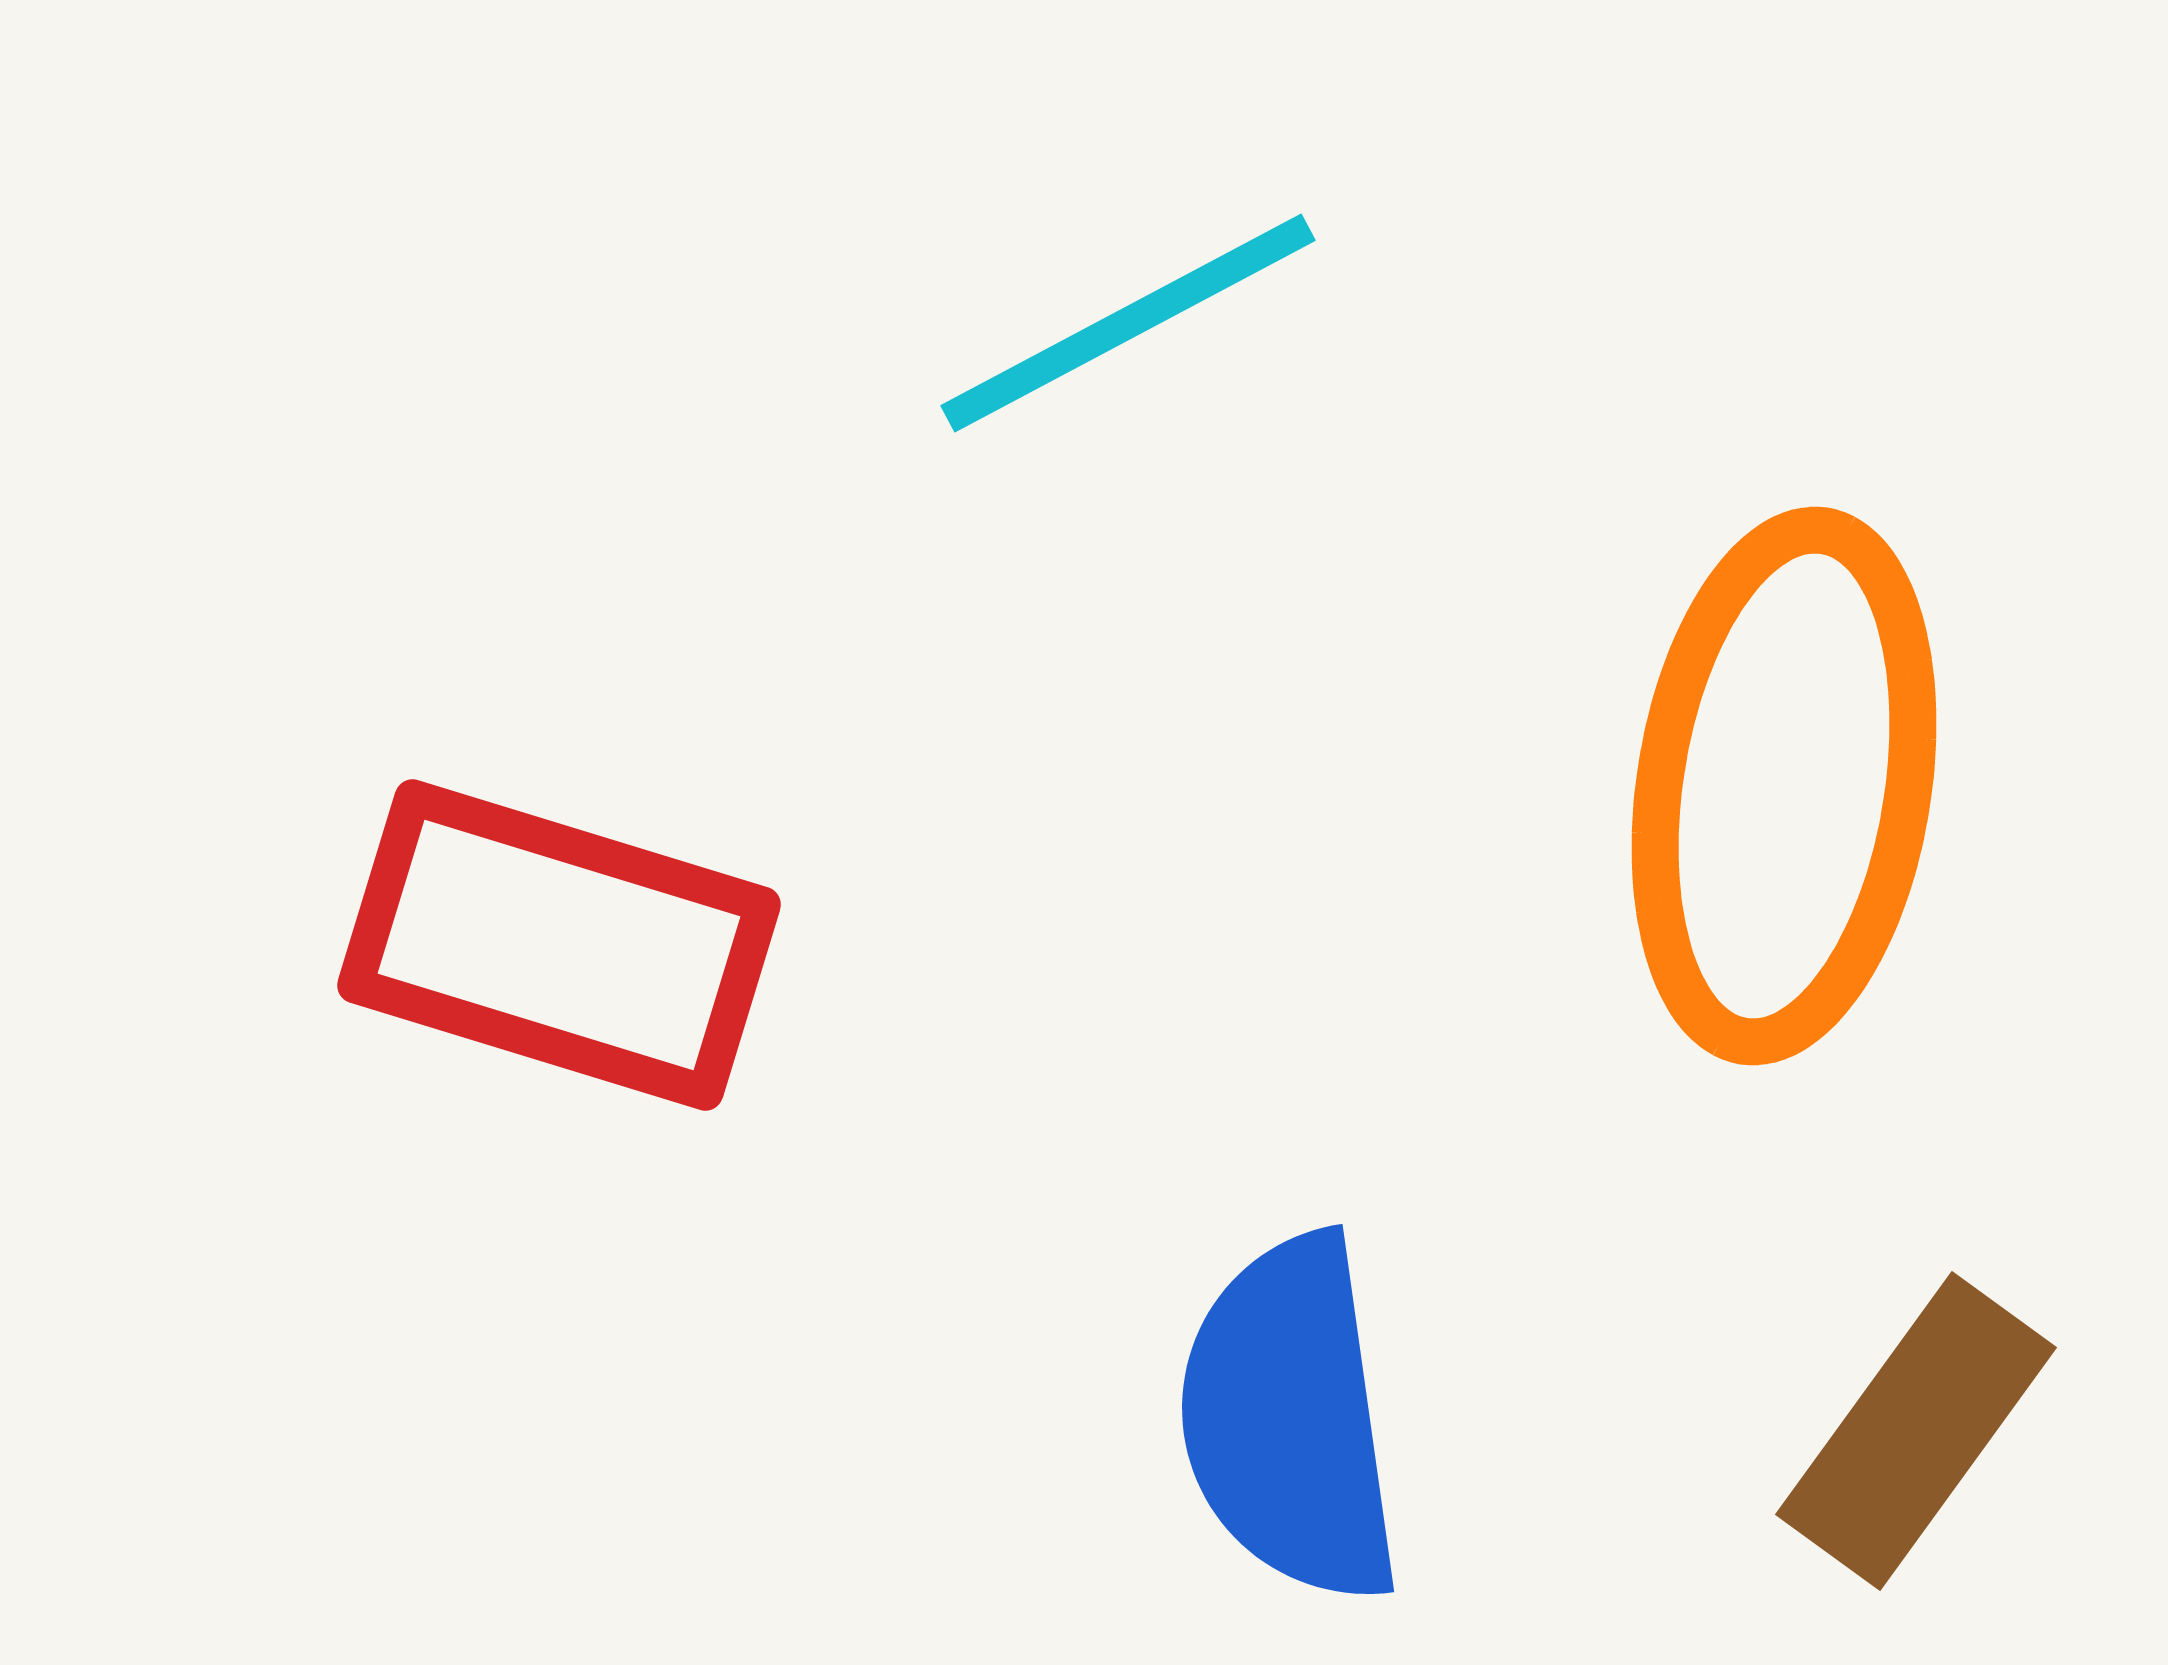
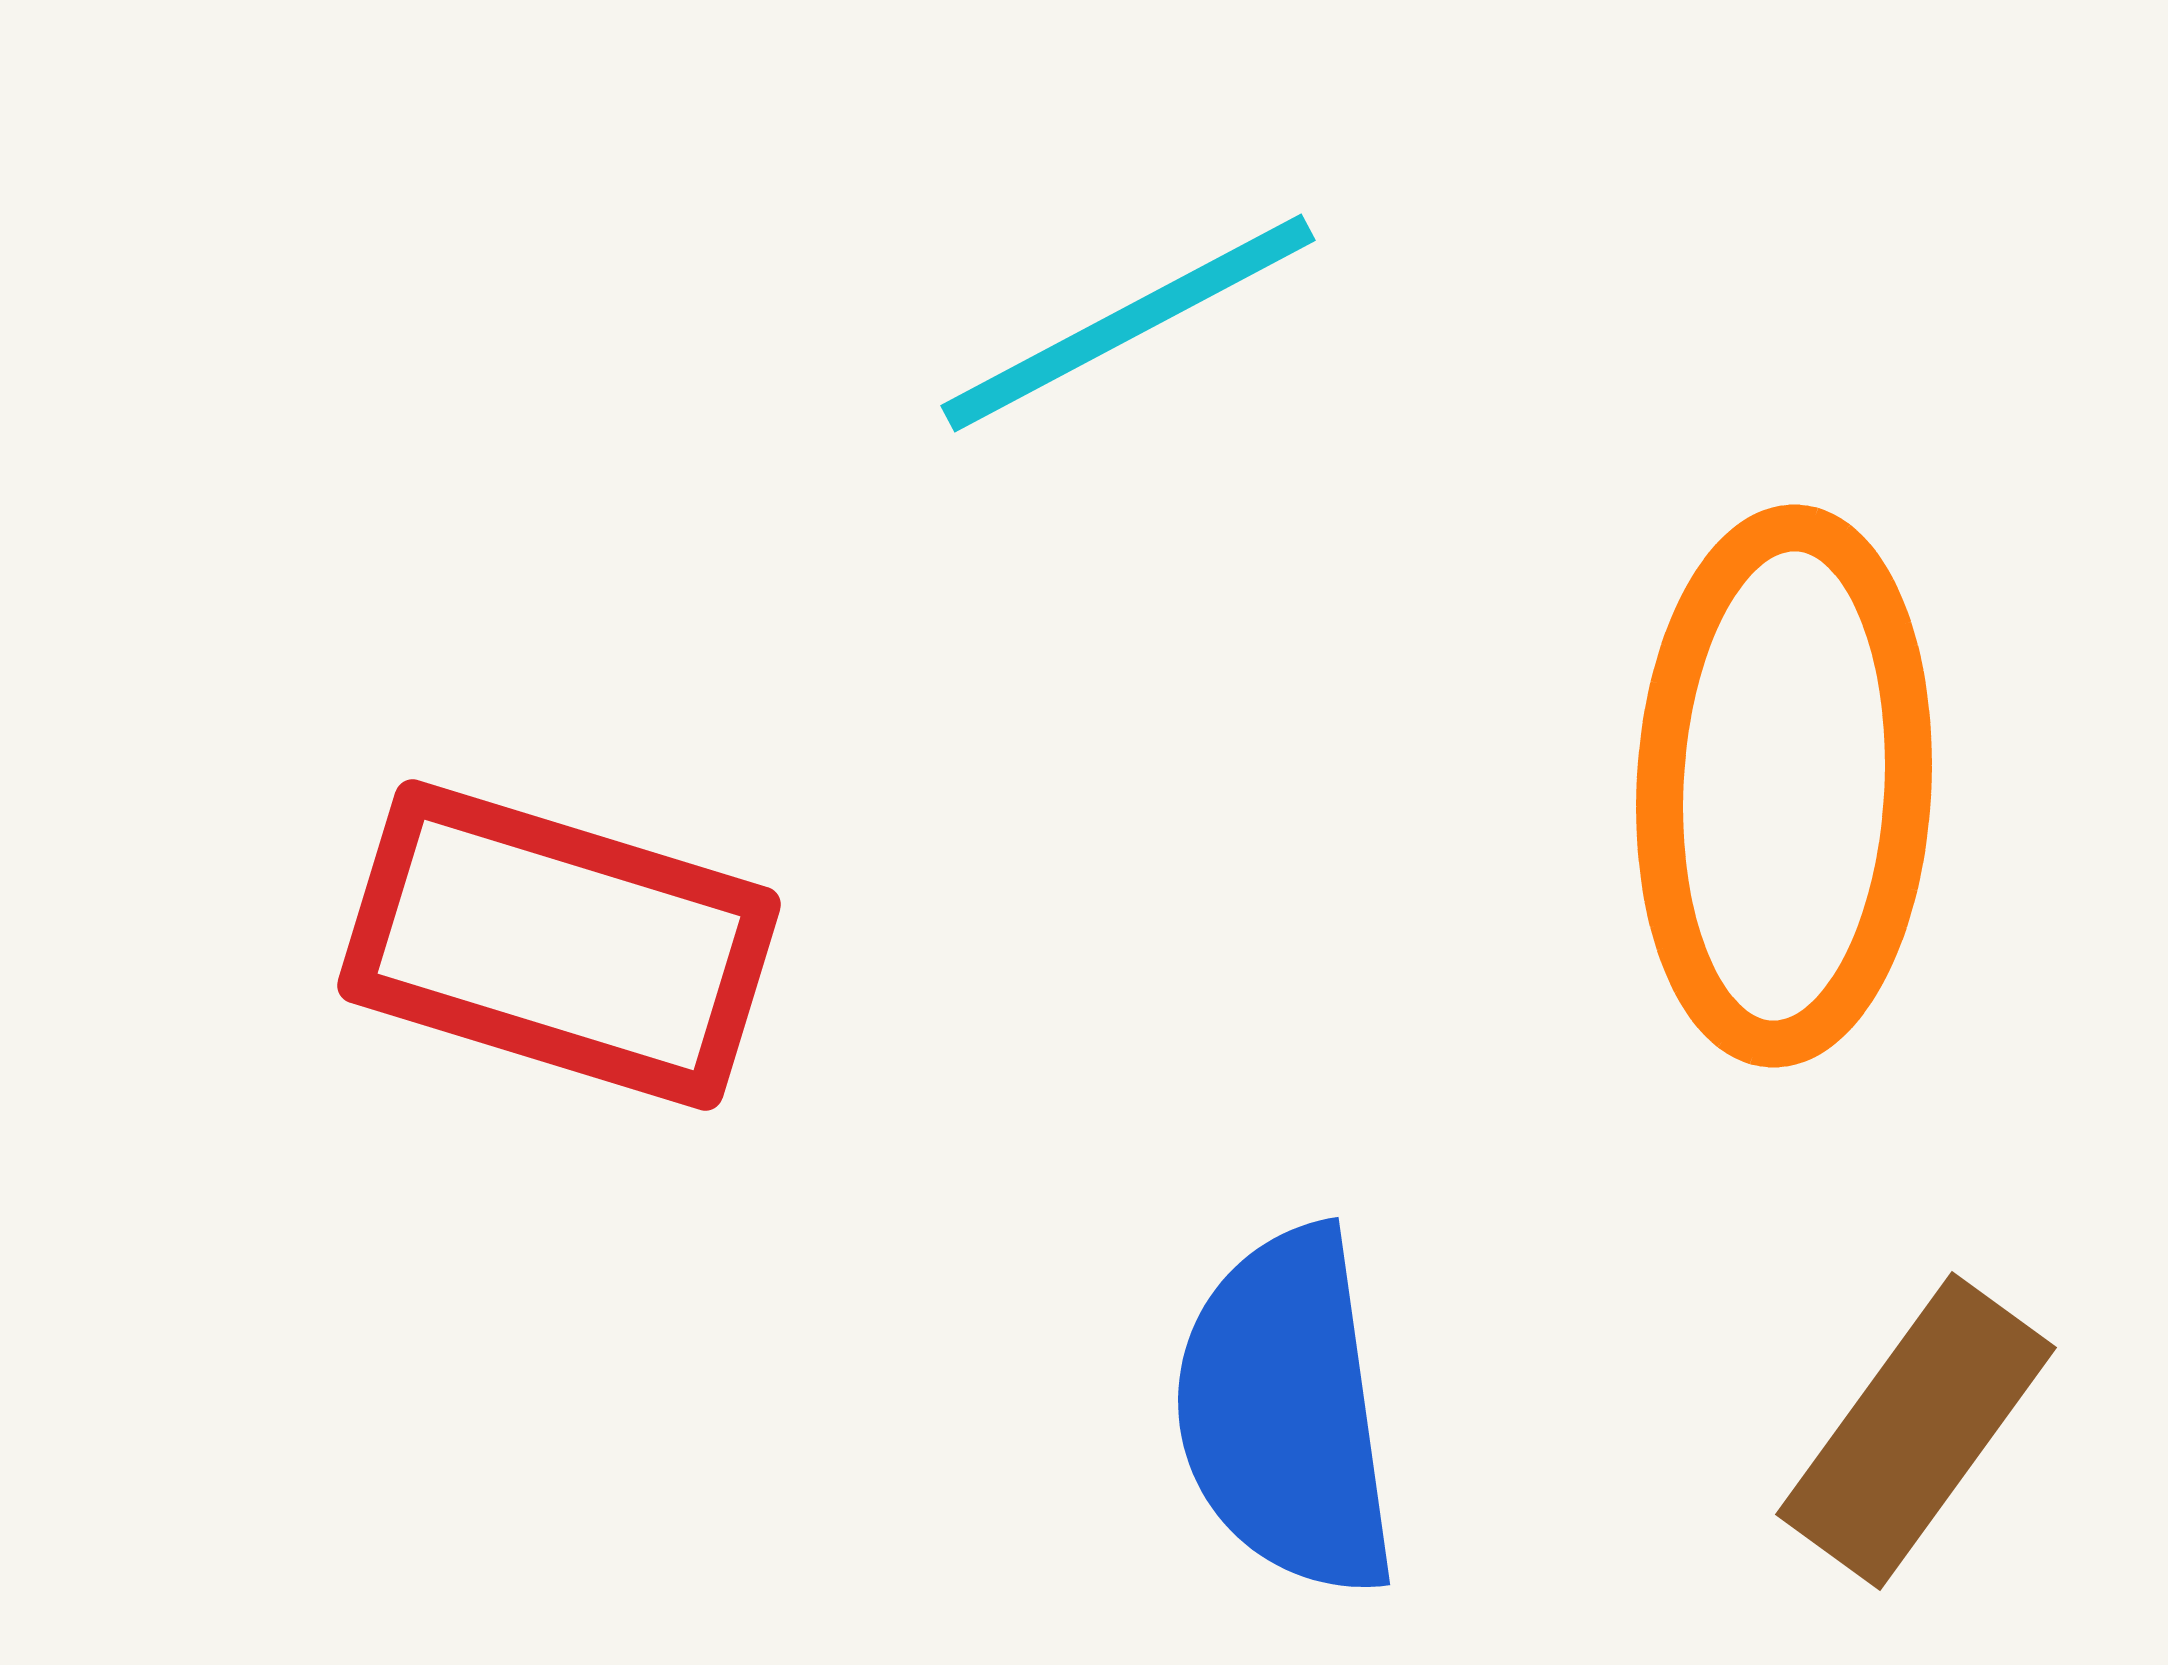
orange ellipse: rotated 6 degrees counterclockwise
blue semicircle: moved 4 px left, 7 px up
